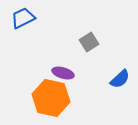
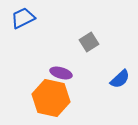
purple ellipse: moved 2 px left
